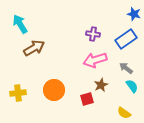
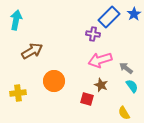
blue star: rotated 24 degrees clockwise
cyan arrow: moved 4 px left, 4 px up; rotated 42 degrees clockwise
blue rectangle: moved 17 px left, 22 px up; rotated 10 degrees counterclockwise
brown arrow: moved 2 px left, 3 px down
pink arrow: moved 5 px right
brown star: rotated 24 degrees counterclockwise
orange circle: moved 9 px up
red square: rotated 32 degrees clockwise
yellow semicircle: rotated 24 degrees clockwise
